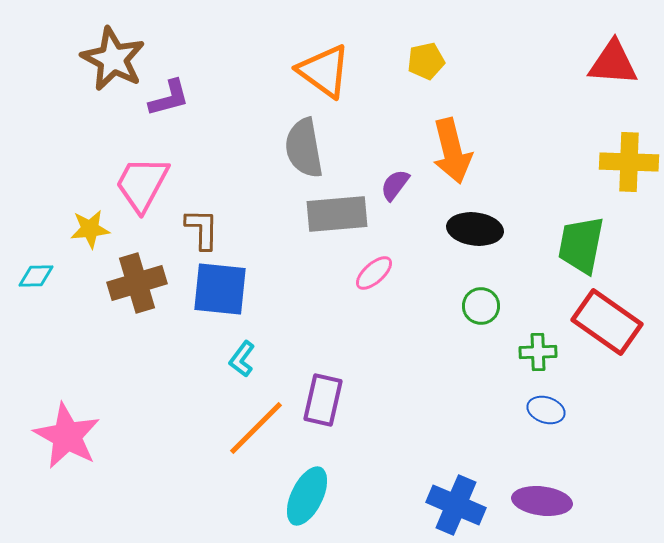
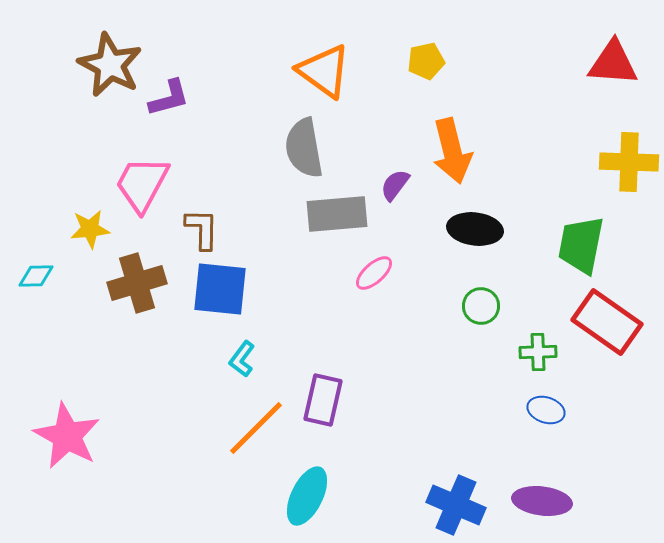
brown star: moved 3 px left, 6 px down
